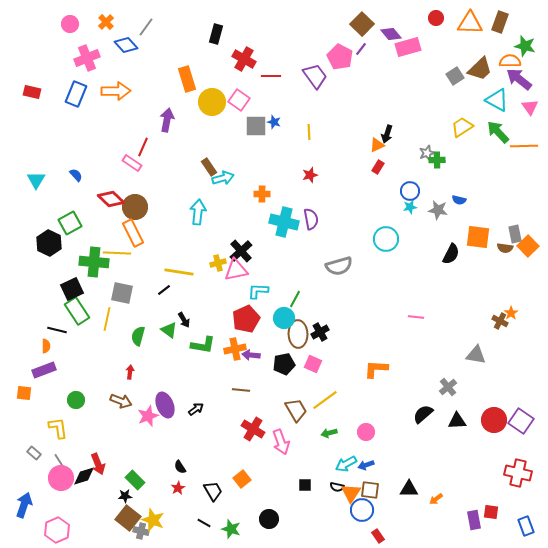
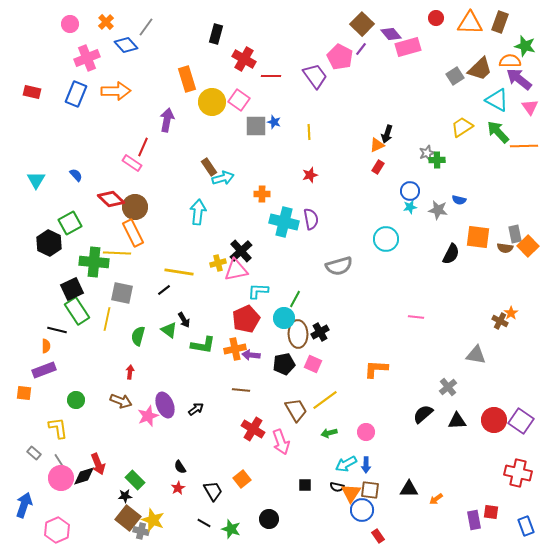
blue arrow at (366, 465): rotated 70 degrees counterclockwise
